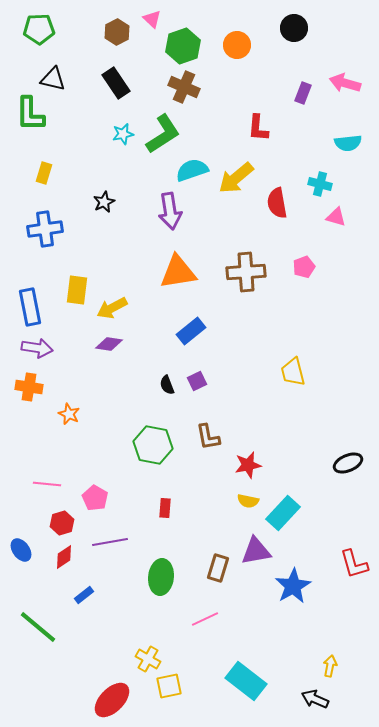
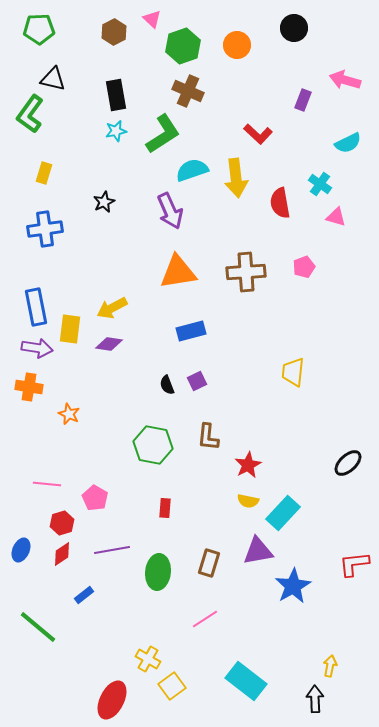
brown hexagon at (117, 32): moved 3 px left
black rectangle at (116, 83): moved 12 px down; rotated 24 degrees clockwise
pink arrow at (345, 83): moved 3 px up
brown cross at (184, 87): moved 4 px right, 4 px down
purple rectangle at (303, 93): moved 7 px down
green L-shape at (30, 114): rotated 36 degrees clockwise
red L-shape at (258, 128): moved 6 px down; rotated 52 degrees counterclockwise
cyan star at (123, 134): moved 7 px left, 3 px up
cyan semicircle at (348, 143): rotated 20 degrees counterclockwise
yellow arrow at (236, 178): rotated 57 degrees counterclockwise
cyan cross at (320, 184): rotated 20 degrees clockwise
red semicircle at (277, 203): moved 3 px right
purple arrow at (170, 211): rotated 15 degrees counterclockwise
yellow rectangle at (77, 290): moved 7 px left, 39 px down
blue rectangle at (30, 307): moved 6 px right
blue rectangle at (191, 331): rotated 24 degrees clockwise
yellow trapezoid at (293, 372): rotated 20 degrees clockwise
brown L-shape at (208, 437): rotated 16 degrees clockwise
black ellipse at (348, 463): rotated 20 degrees counterclockwise
red star at (248, 465): rotated 16 degrees counterclockwise
purple line at (110, 542): moved 2 px right, 8 px down
blue ellipse at (21, 550): rotated 60 degrees clockwise
purple triangle at (256, 551): moved 2 px right
red diamond at (64, 557): moved 2 px left, 3 px up
red L-shape at (354, 564): rotated 100 degrees clockwise
brown rectangle at (218, 568): moved 9 px left, 5 px up
green ellipse at (161, 577): moved 3 px left, 5 px up
pink line at (205, 619): rotated 8 degrees counterclockwise
yellow square at (169, 686): moved 3 px right; rotated 24 degrees counterclockwise
black arrow at (315, 699): rotated 64 degrees clockwise
red ellipse at (112, 700): rotated 18 degrees counterclockwise
